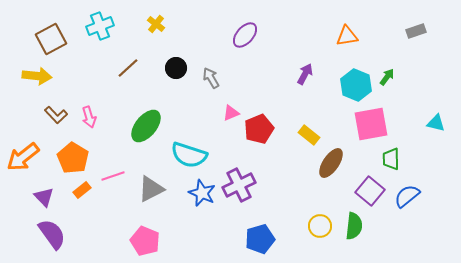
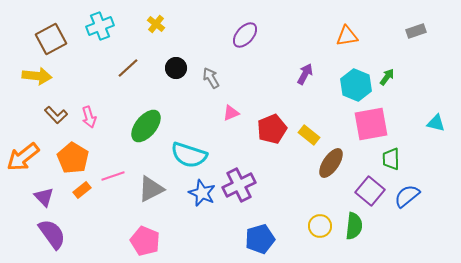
red pentagon: moved 13 px right
